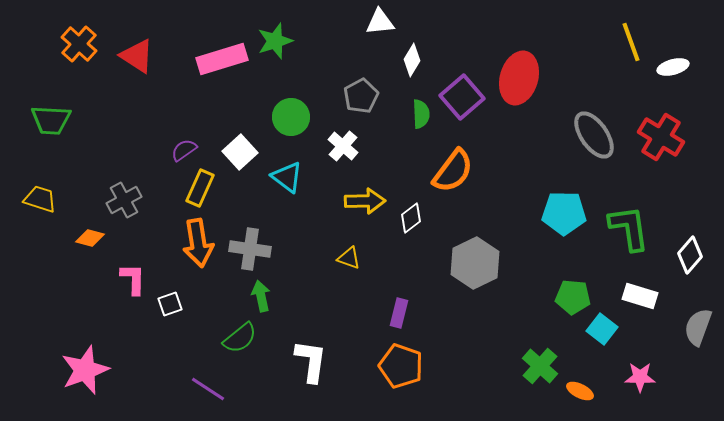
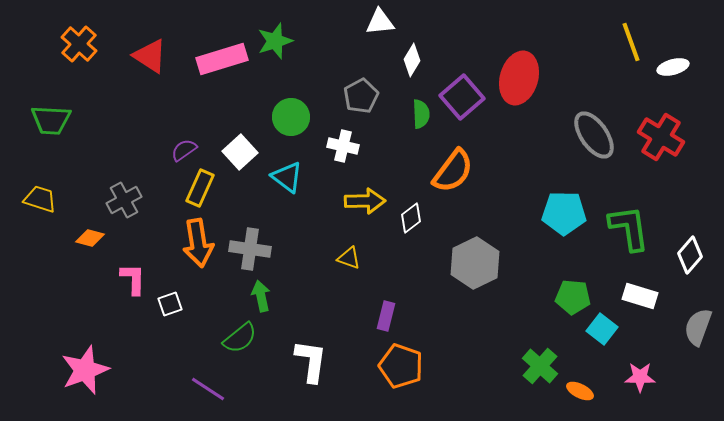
red triangle at (137, 56): moved 13 px right
white cross at (343, 146): rotated 28 degrees counterclockwise
purple rectangle at (399, 313): moved 13 px left, 3 px down
